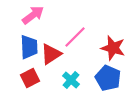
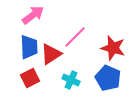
cyan cross: rotated 18 degrees counterclockwise
